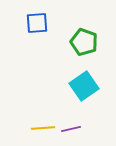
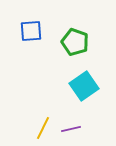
blue square: moved 6 px left, 8 px down
green pentagon: moved 9 px left
yellow line: rotated 60 degrees counterclockwise
